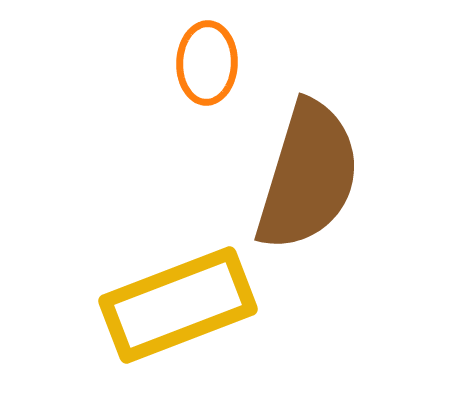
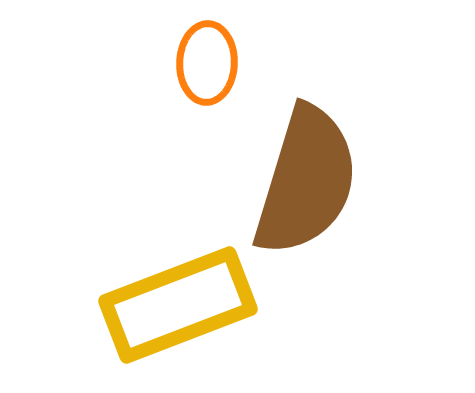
brown semicircle: moved 2 px left, 5 px down
